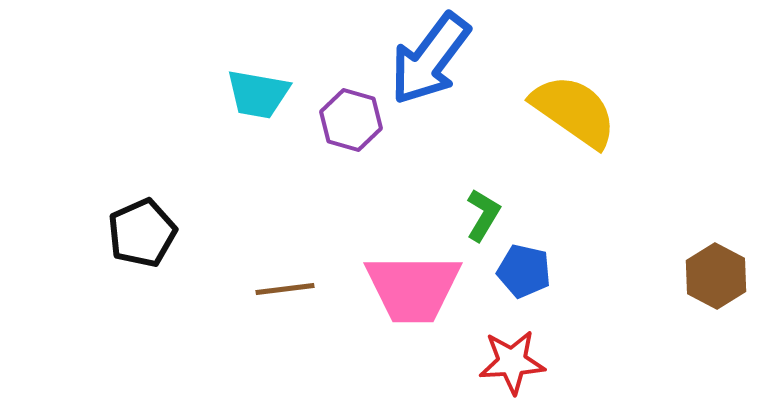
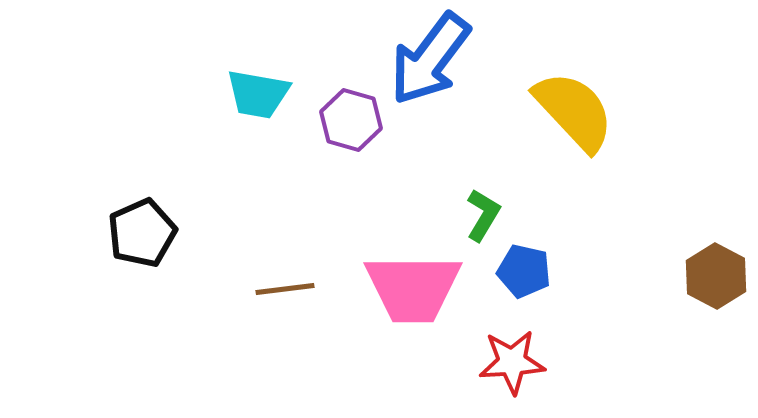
yellow semicircle: rotated 12 degrees clockwise
